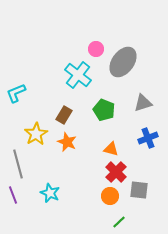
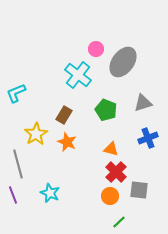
green pentagon: moved 2 px right
